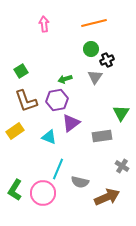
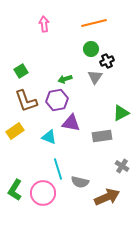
black cross: moved 1 px down
green triangle: rotated 30 degrees clockwise
purple triangle: rotated 48 degrees clockwise
cyan line: rotated 40 degrees counterclockwise
